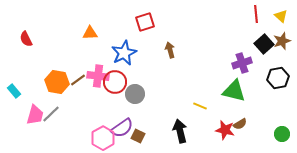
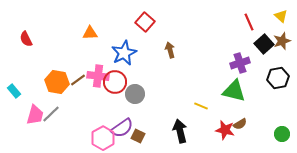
red line: moved 7 px left, 8 px down; rotated 18 degrees counterclockwise
red square: rotated 30 degrees counterclockwise
purple cross: moved 2 px left
yellow line: moved 1 px right
